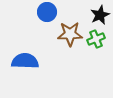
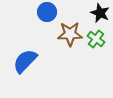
black star: moved 2 px up; rotated 24 degrees counterclockwise
green cross: rotated 30 degrees counterclockwise
blue semicircle: rotated 48 degrees counterclockwise
